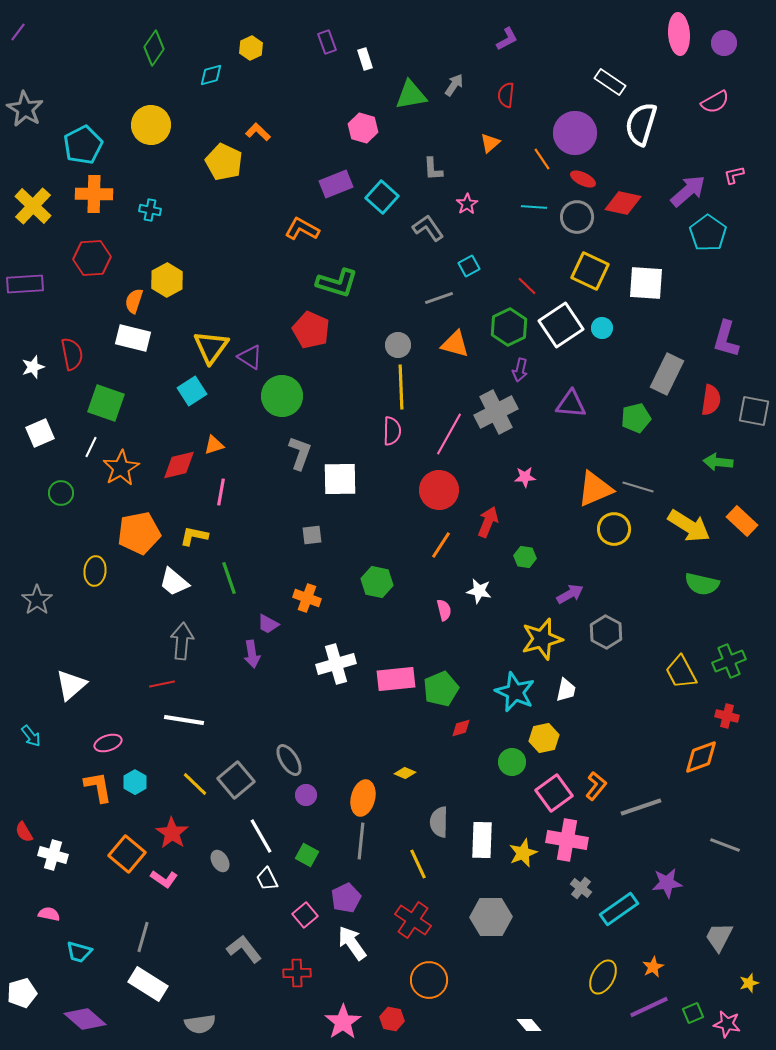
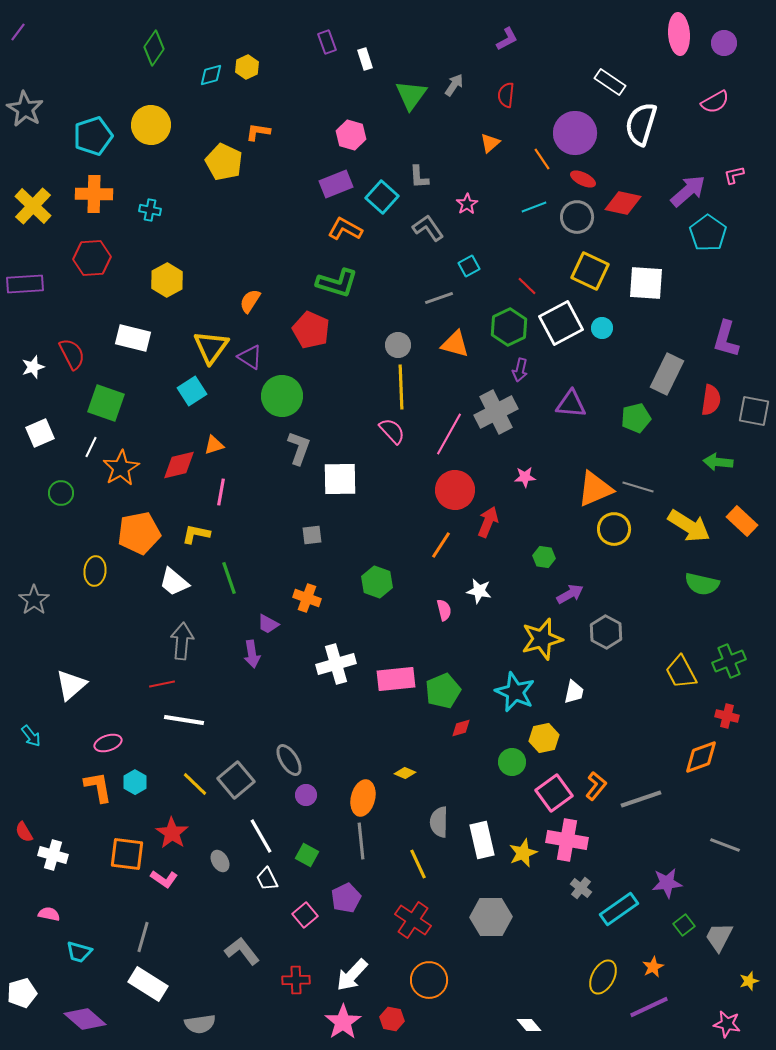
yellow hexagon at (251, 48): moved 4 px left, 19 px down
green triangle at (411, 95): rotated 44 degrees counterclockwise
pink hexagon at (363, 128): moved 12 px left, 7 px down
orange L-shape at (258, 132): rotated 35 degrees counterclockwise
cyan pentagon at (83, 145): moved 10 px right, 9 px up; rotated 9 degrees clockwise
gray L-shape at (433, 169): moved 14 px left, 8 px down
cyan line at (534, 207): rotated 25 degrees counterclockwise
orange L-shape at (302, 229): moved 43 px right
orange semicircle at (134, 301): moved 116 px right; rotated 15 degrees clockwise
white square at (561, 325): moved 2 px up; rotated 6 degrees clockwise
red semicircle at (72, 354): rotated 16 degrees counterclockwise
pink semicircle at (392, 431): rotated 44 degrees counterclockwise
gray L-shape at (300, 453): moved 1 px left, 5 px up
red circle at (439, 490): moved 16 px right
yellow L-shape at (194, 536): moved 2 px right, 2 px up
green hexagon at (525, 557): moved 19 px right
green hexagon at (377, 582): rotated 8 degrees clockwise
gray star at (37, 600): moved 3 px left
green pentagon at (441, 689): moved 2 px right, 2 px down
white trapezoid at (566, 690): moved 8 px right, 2 px down
gray line at (641, 807): moved 8 px up
white rectangle at (482, 840): rotated 15 degrees counterclockwise
gray line at (361, 841): rotated 12 degrees counterclockwise
orange square at (127, 854): rotated 33 degrees counterclockwise
white arrow at (352, 943): moved 32 px down; rotated 102 degrees counterclockwise
gray L-shape at (244, 949): moved 2 px left, 2 px down
red cross at (297, 973): moved 1 px left, 7 px down
yellow star at (749, 983): moved 2 px up
green square at (693, 1013): moved 9 px left, 88 px up; rotated 15 degrees counterclockwise
